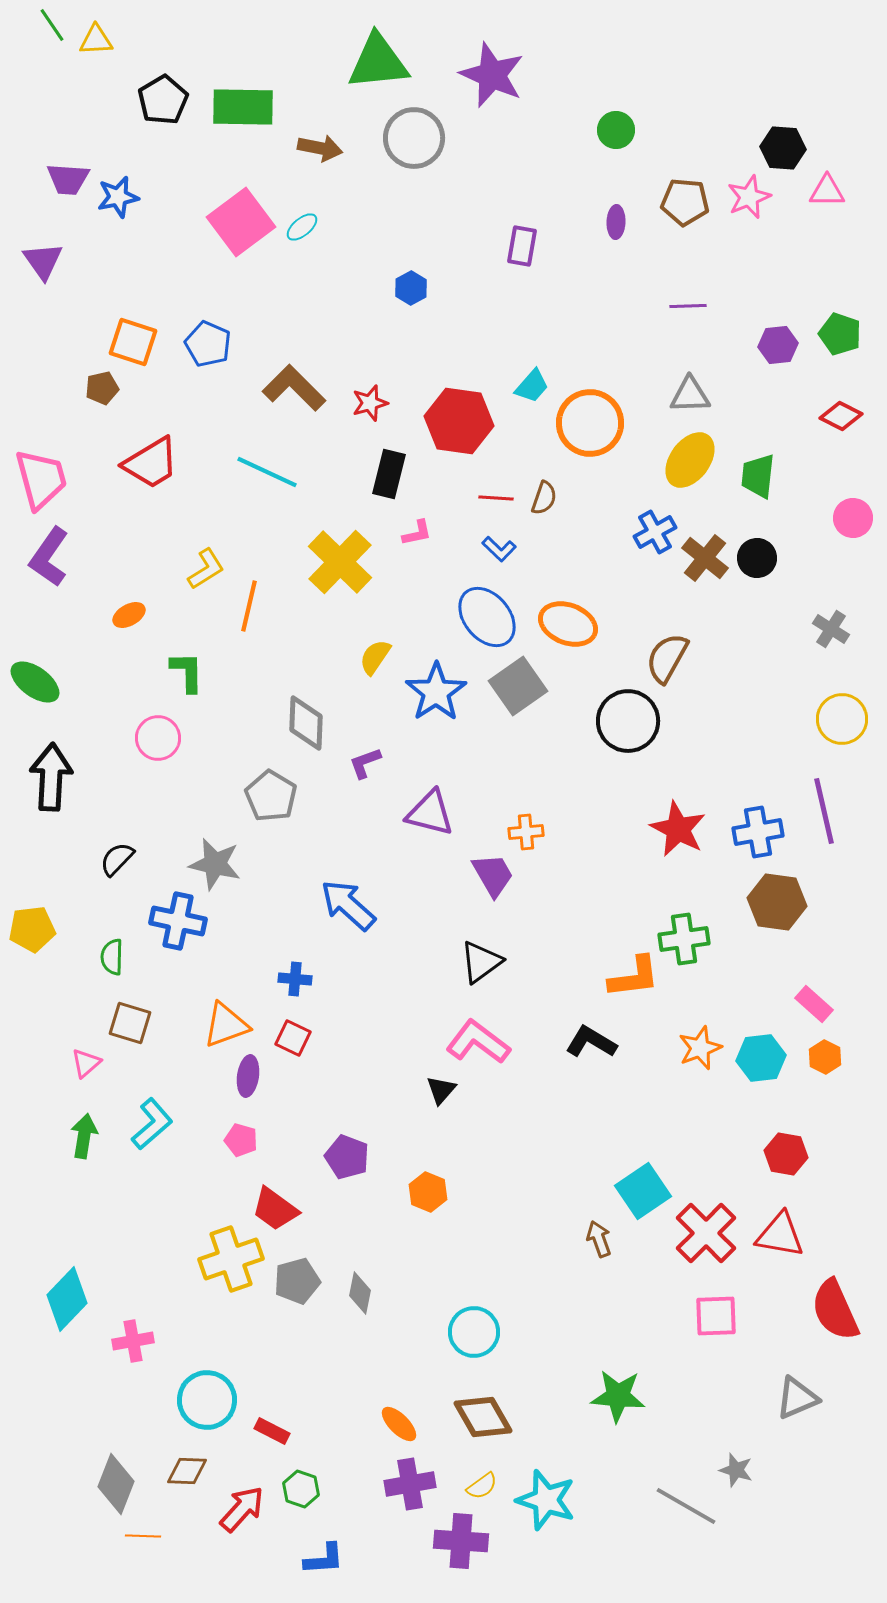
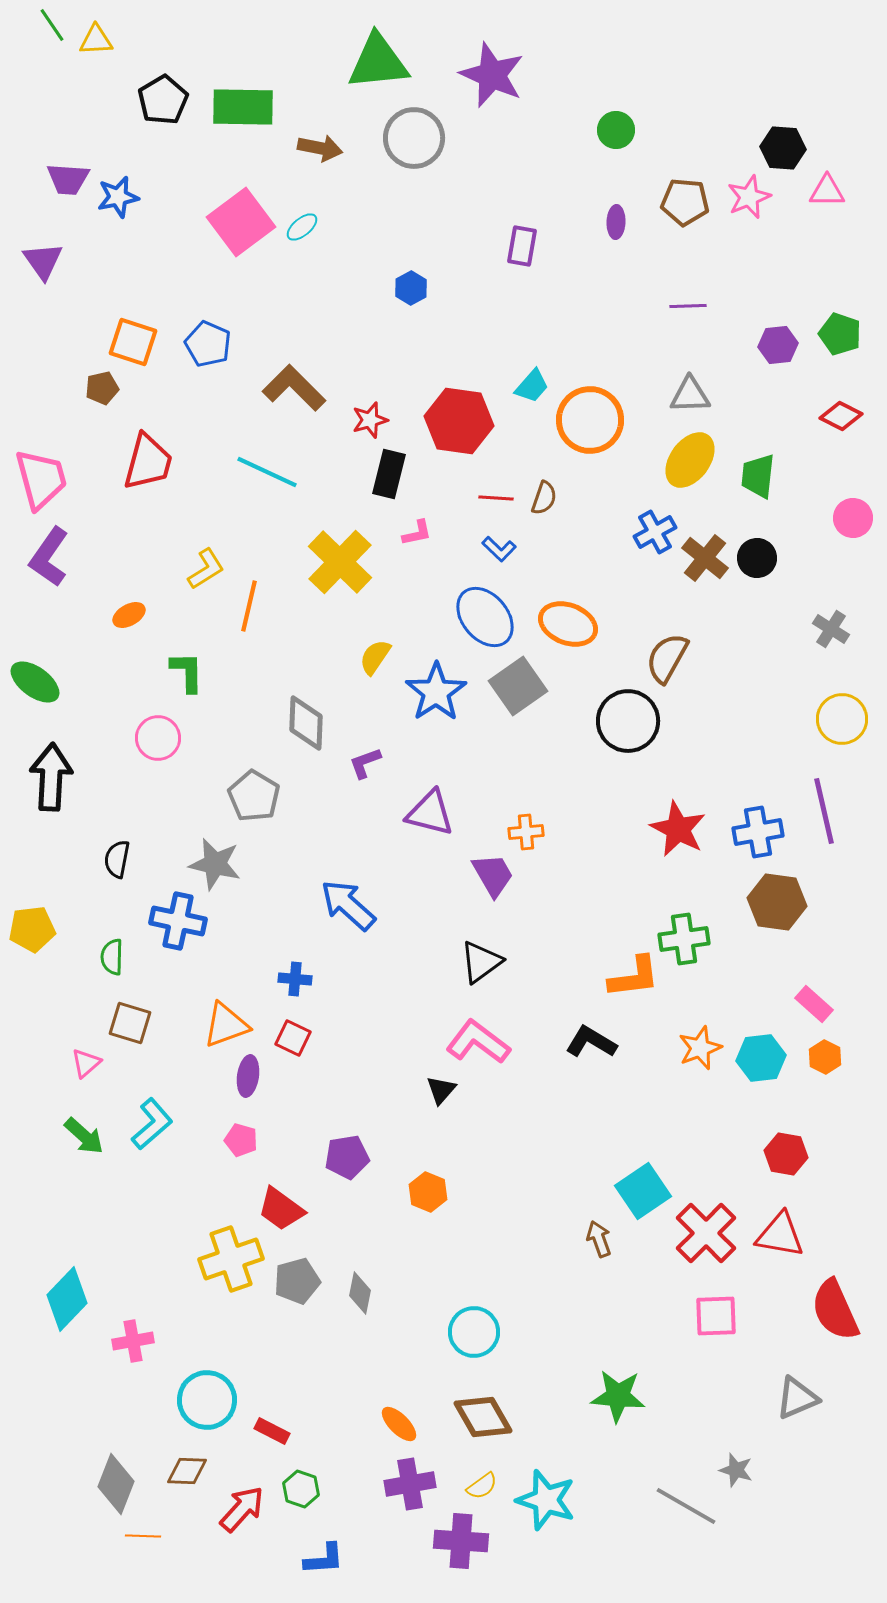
red star at (370, 403): moved 17 px down
orange circle at (590, 423): moved 3 px up
red trapezoid at (151, 463): moved 3 px left, 1 px up; rotated 44 degrees counterclockwise
blue ellipse at (487, 617): moved 2 px left
gray pentagon at (271, 796): moved 17 px left
black semicircle at (117, 859): rotated 33 degrees counterclockwise
green arrow at (84, 1136): rotated 123 degrees clockwise
purple pentagon at (347, 1157): rotated 30 degrees counterclockwise
red trapezoid at (275, 1209): moved 6 px right
